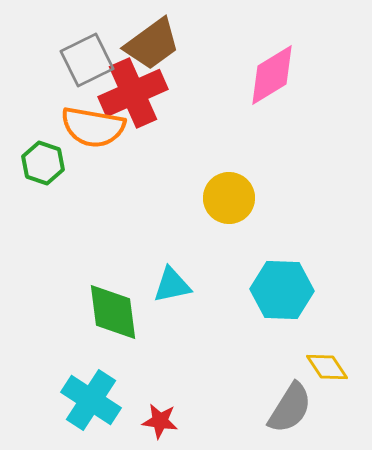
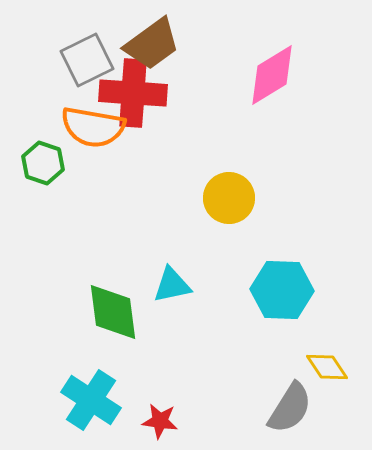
red cross: rotated 28 degrees clockwise
